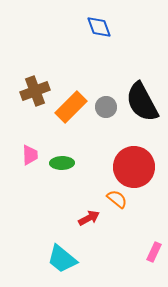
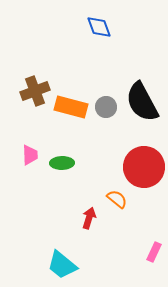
orange rectangle: rotated 60 degrees clockwise
red circle: moved 10 px right
red arrow: rotated 45 degrees counterclockwise
cyan trapezoid: moved 6 px down
